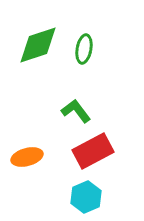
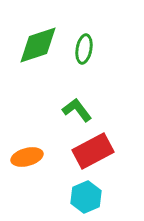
green L-shape: moved 1 px right, 1 px up
